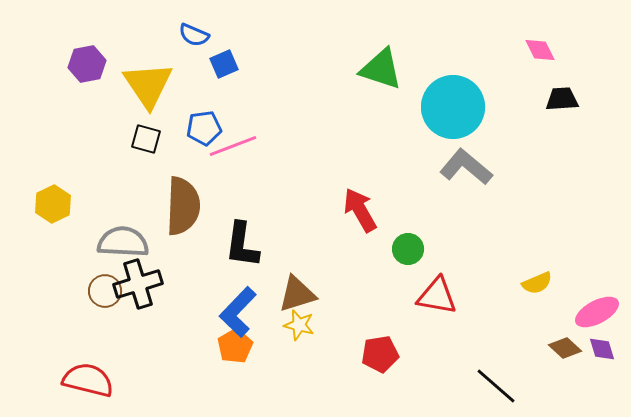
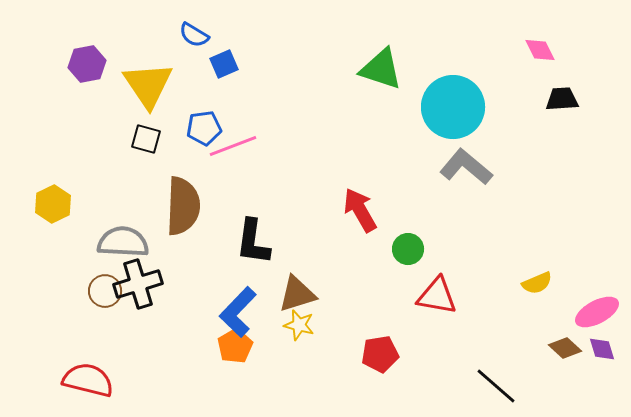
blue semicircle: rotated 8 degrees clockwise
black L-shape: moved 11 px right, 3 px up
